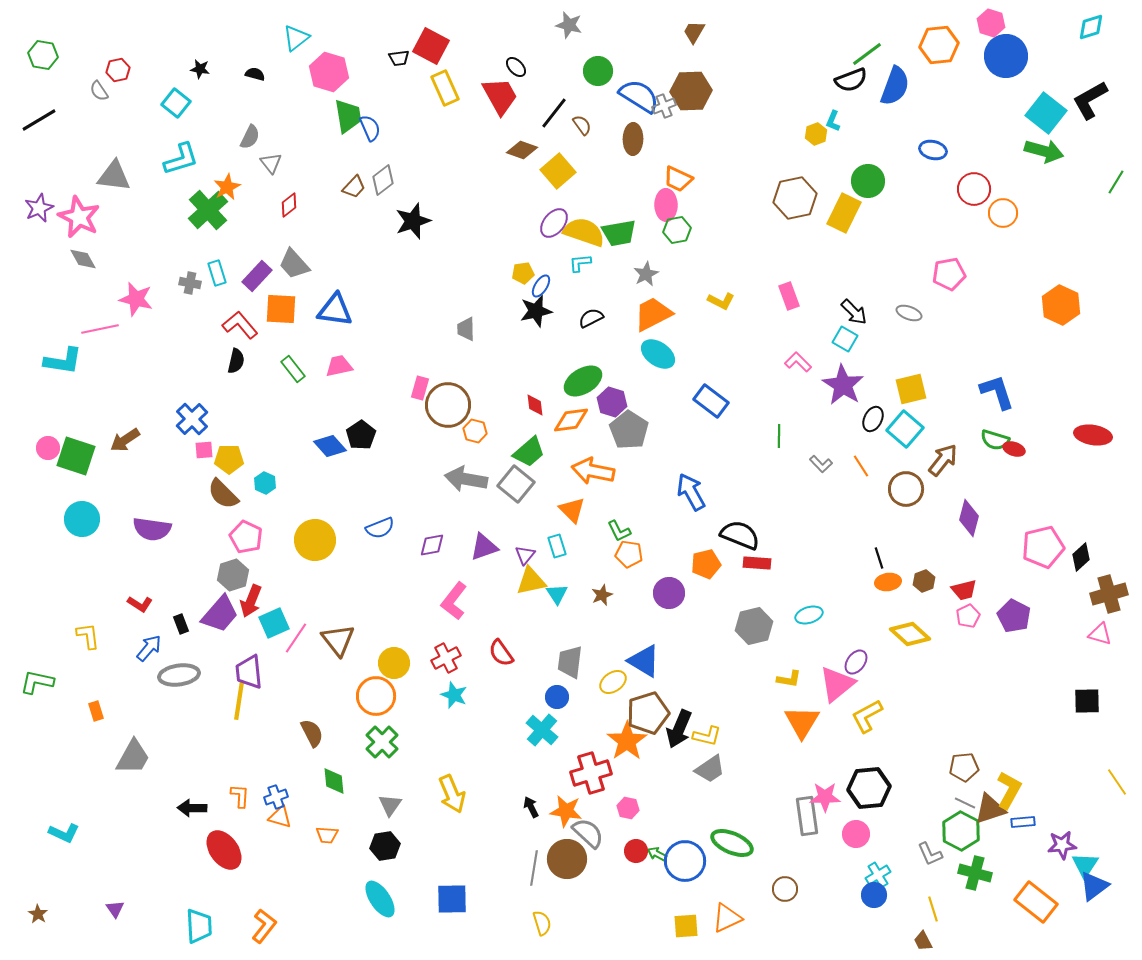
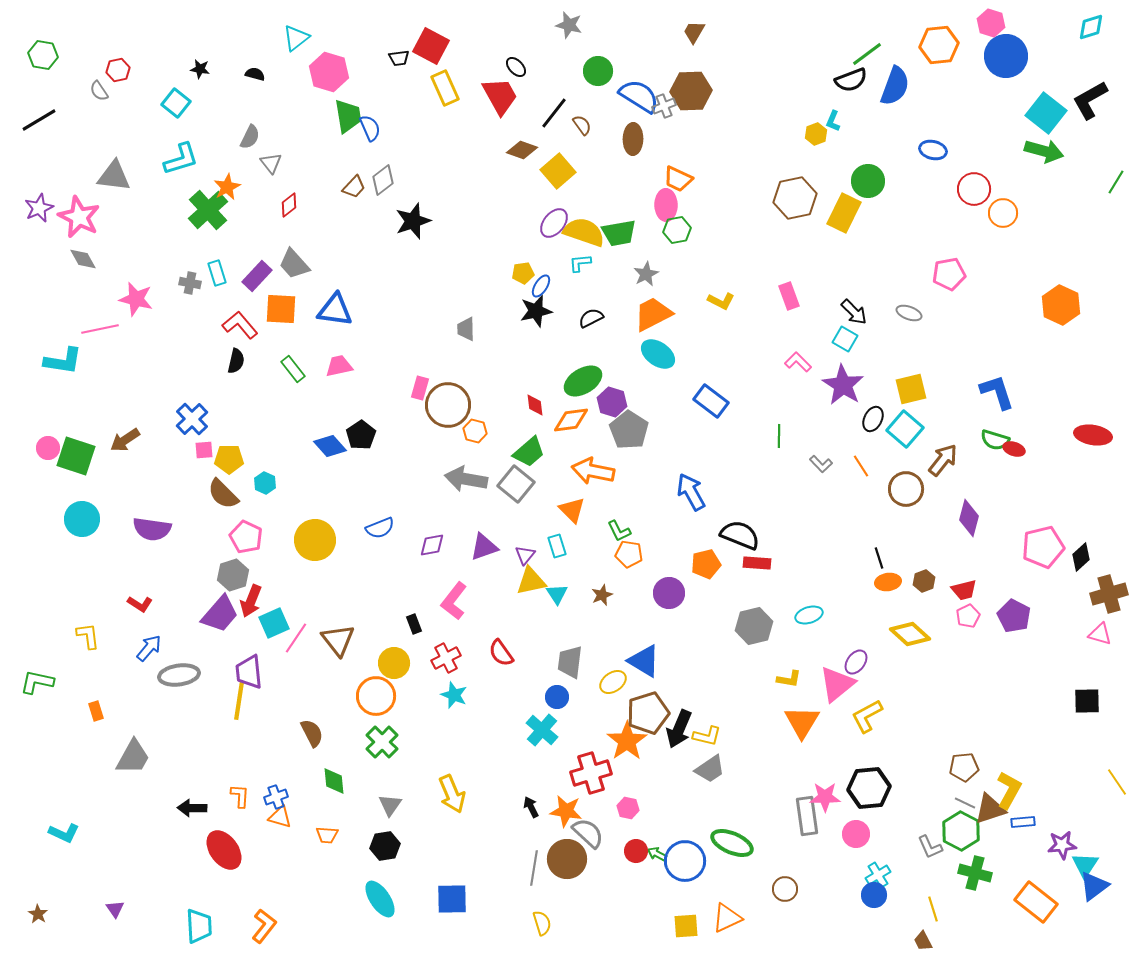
black rectangle at (181, 624): moved 233 px right
gray L-shape at (930, 854): moved 7 px up
